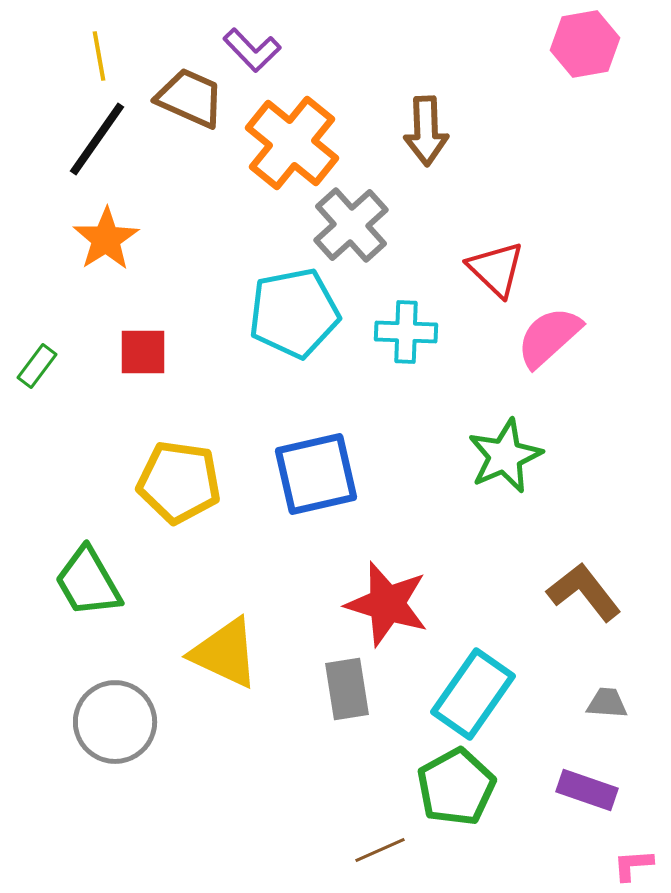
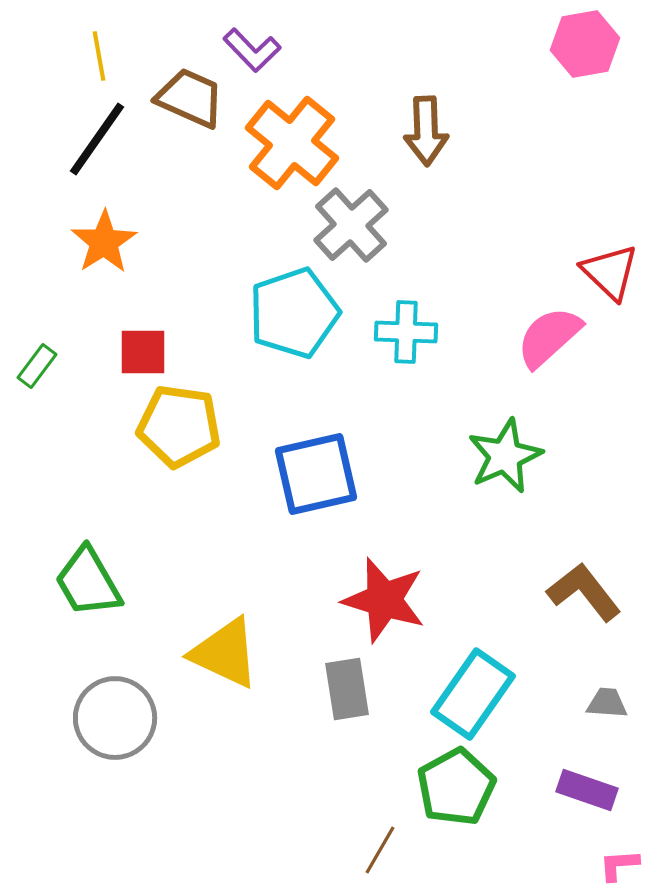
orange star: moved 2 px left, 3 px down
red triangle: moved 114 px right, 3 px down
cyan pentagon: rotated 8 degrees counterclockwise
yellow pentagon: moved 56 px up
red star: moved 3 px left, 4 px up
gray circle: moved 4 px up
brown line: rotated 36 degrees counterclockwise
pink L-shape: moved 14 px left
